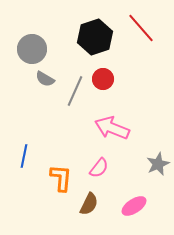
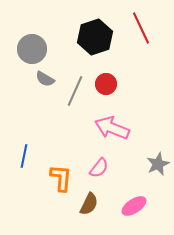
red line: rotated 16 degrees clockwise
red circle: moved 3 px right, 5 px down
